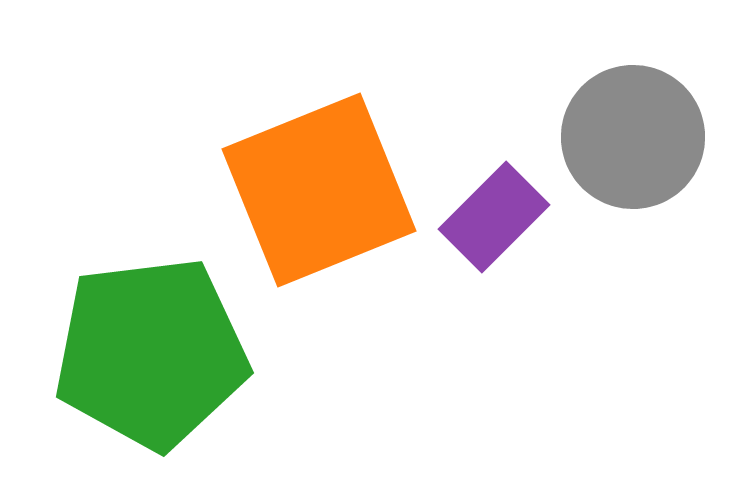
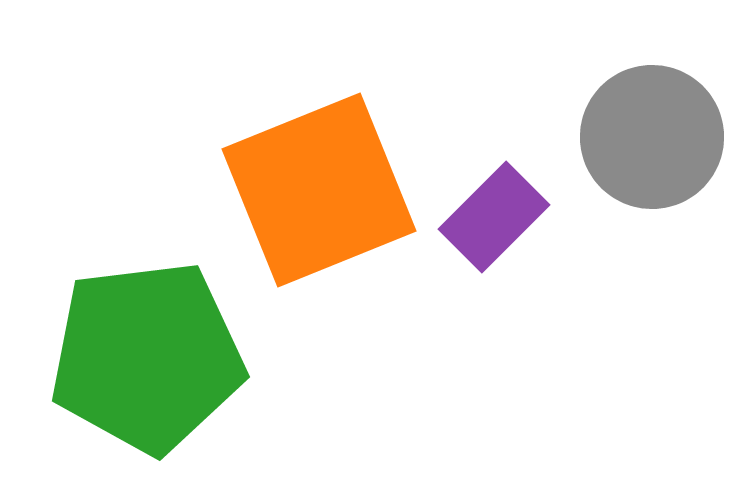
gray circle: moved 19 px right
green pentagon: moved 4 px left, 4 px down
